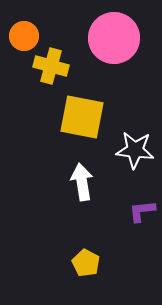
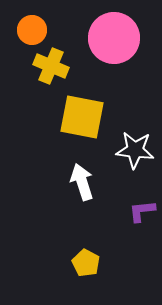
orange circle: moved 8 px right, 6 px up
yellow cross: rotated 8 degrees clockwise
white arrow: rotated 9 degrees counterclockwise
